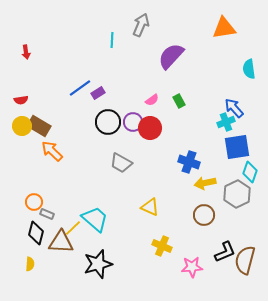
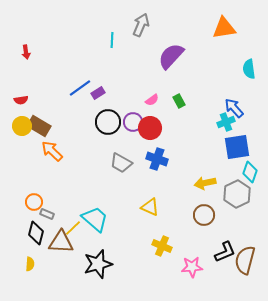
blue cross: moved 32 px left, 3 px up
